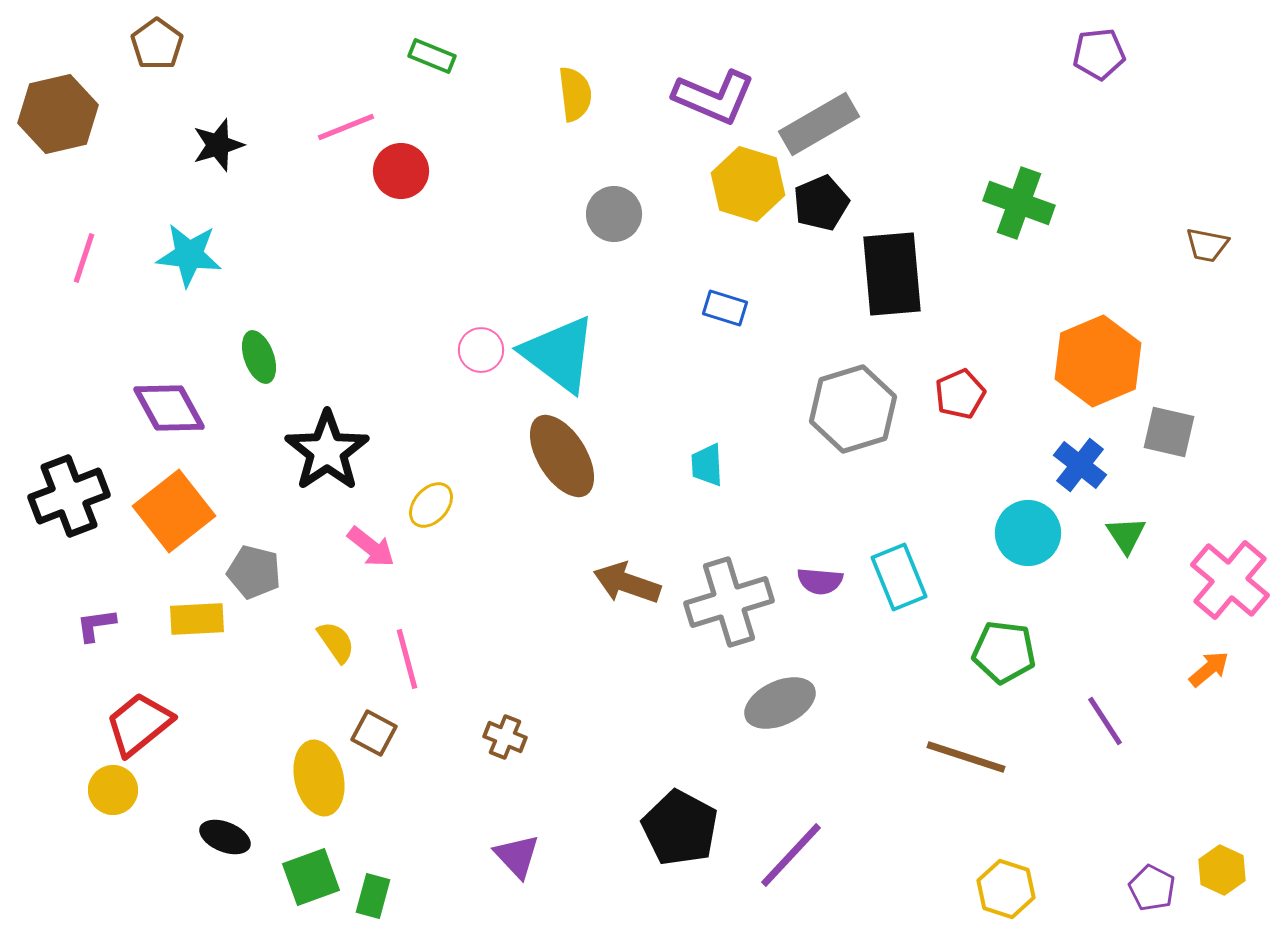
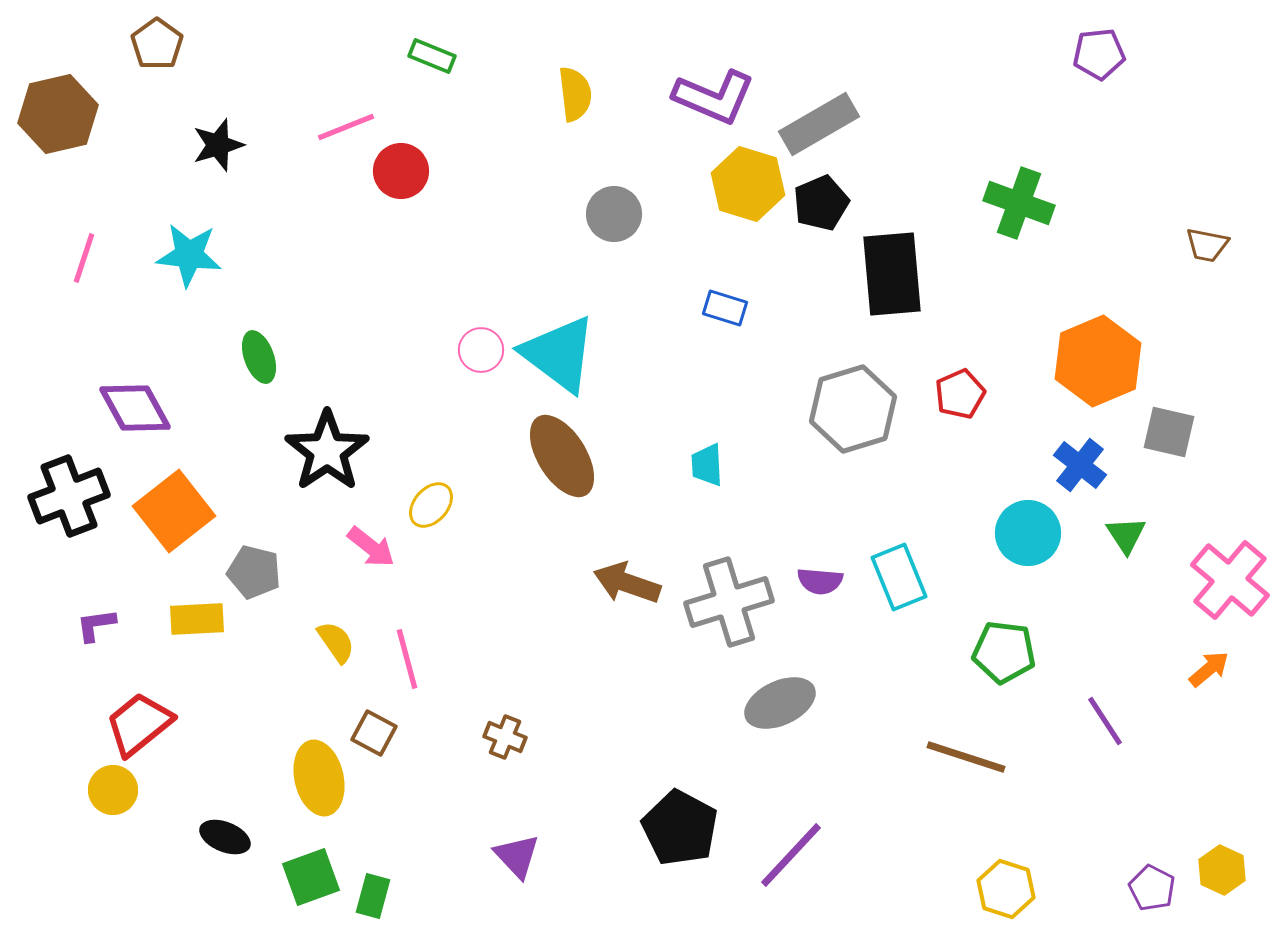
purple diamond at (169, 408): moved 34 px left
